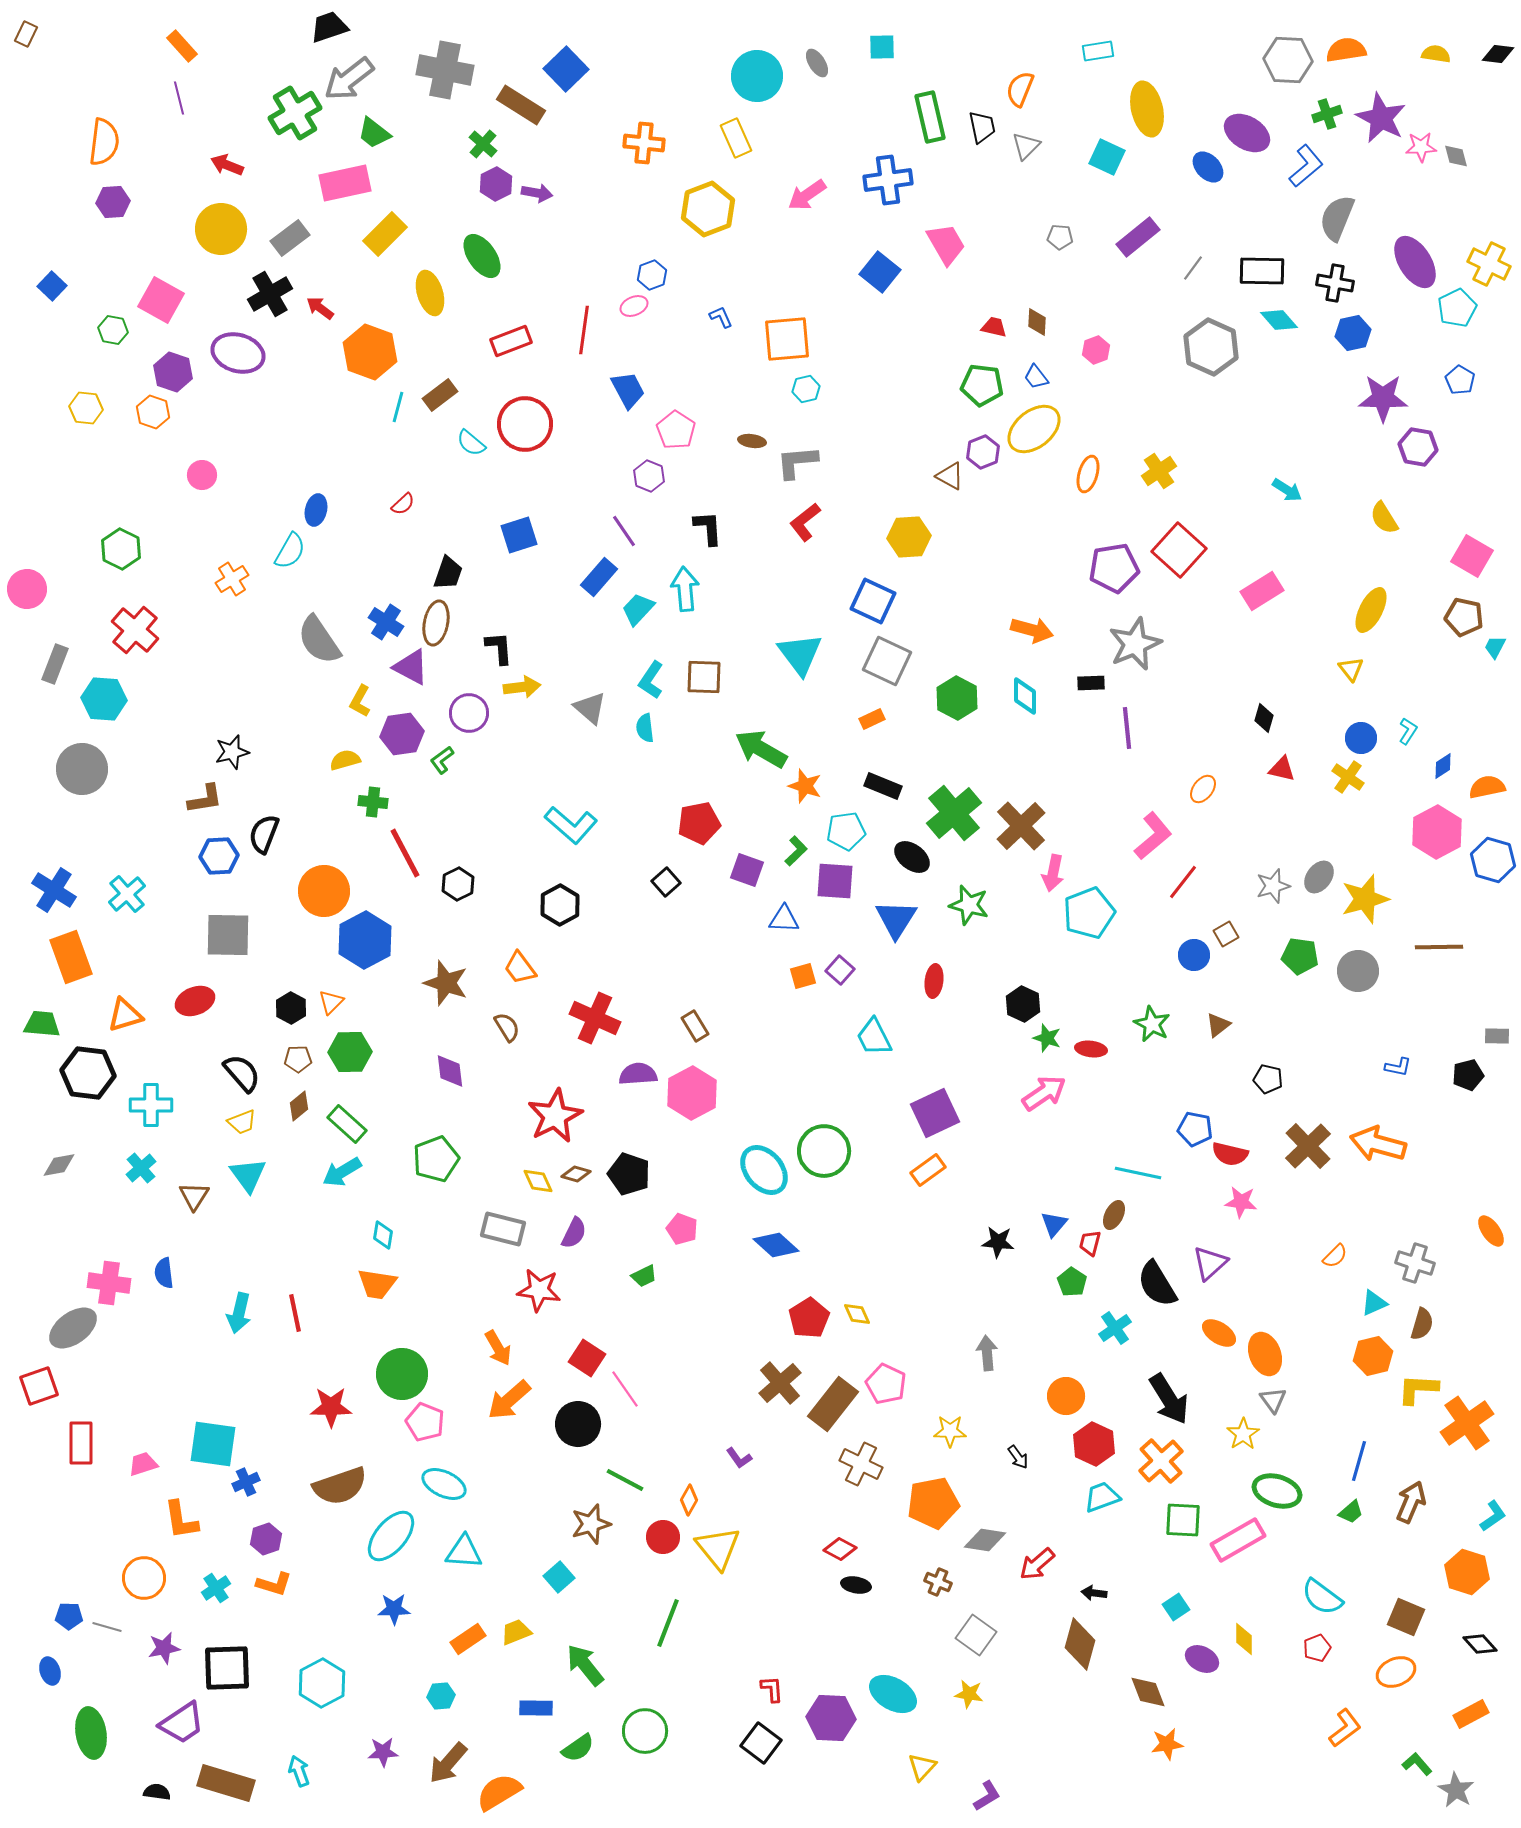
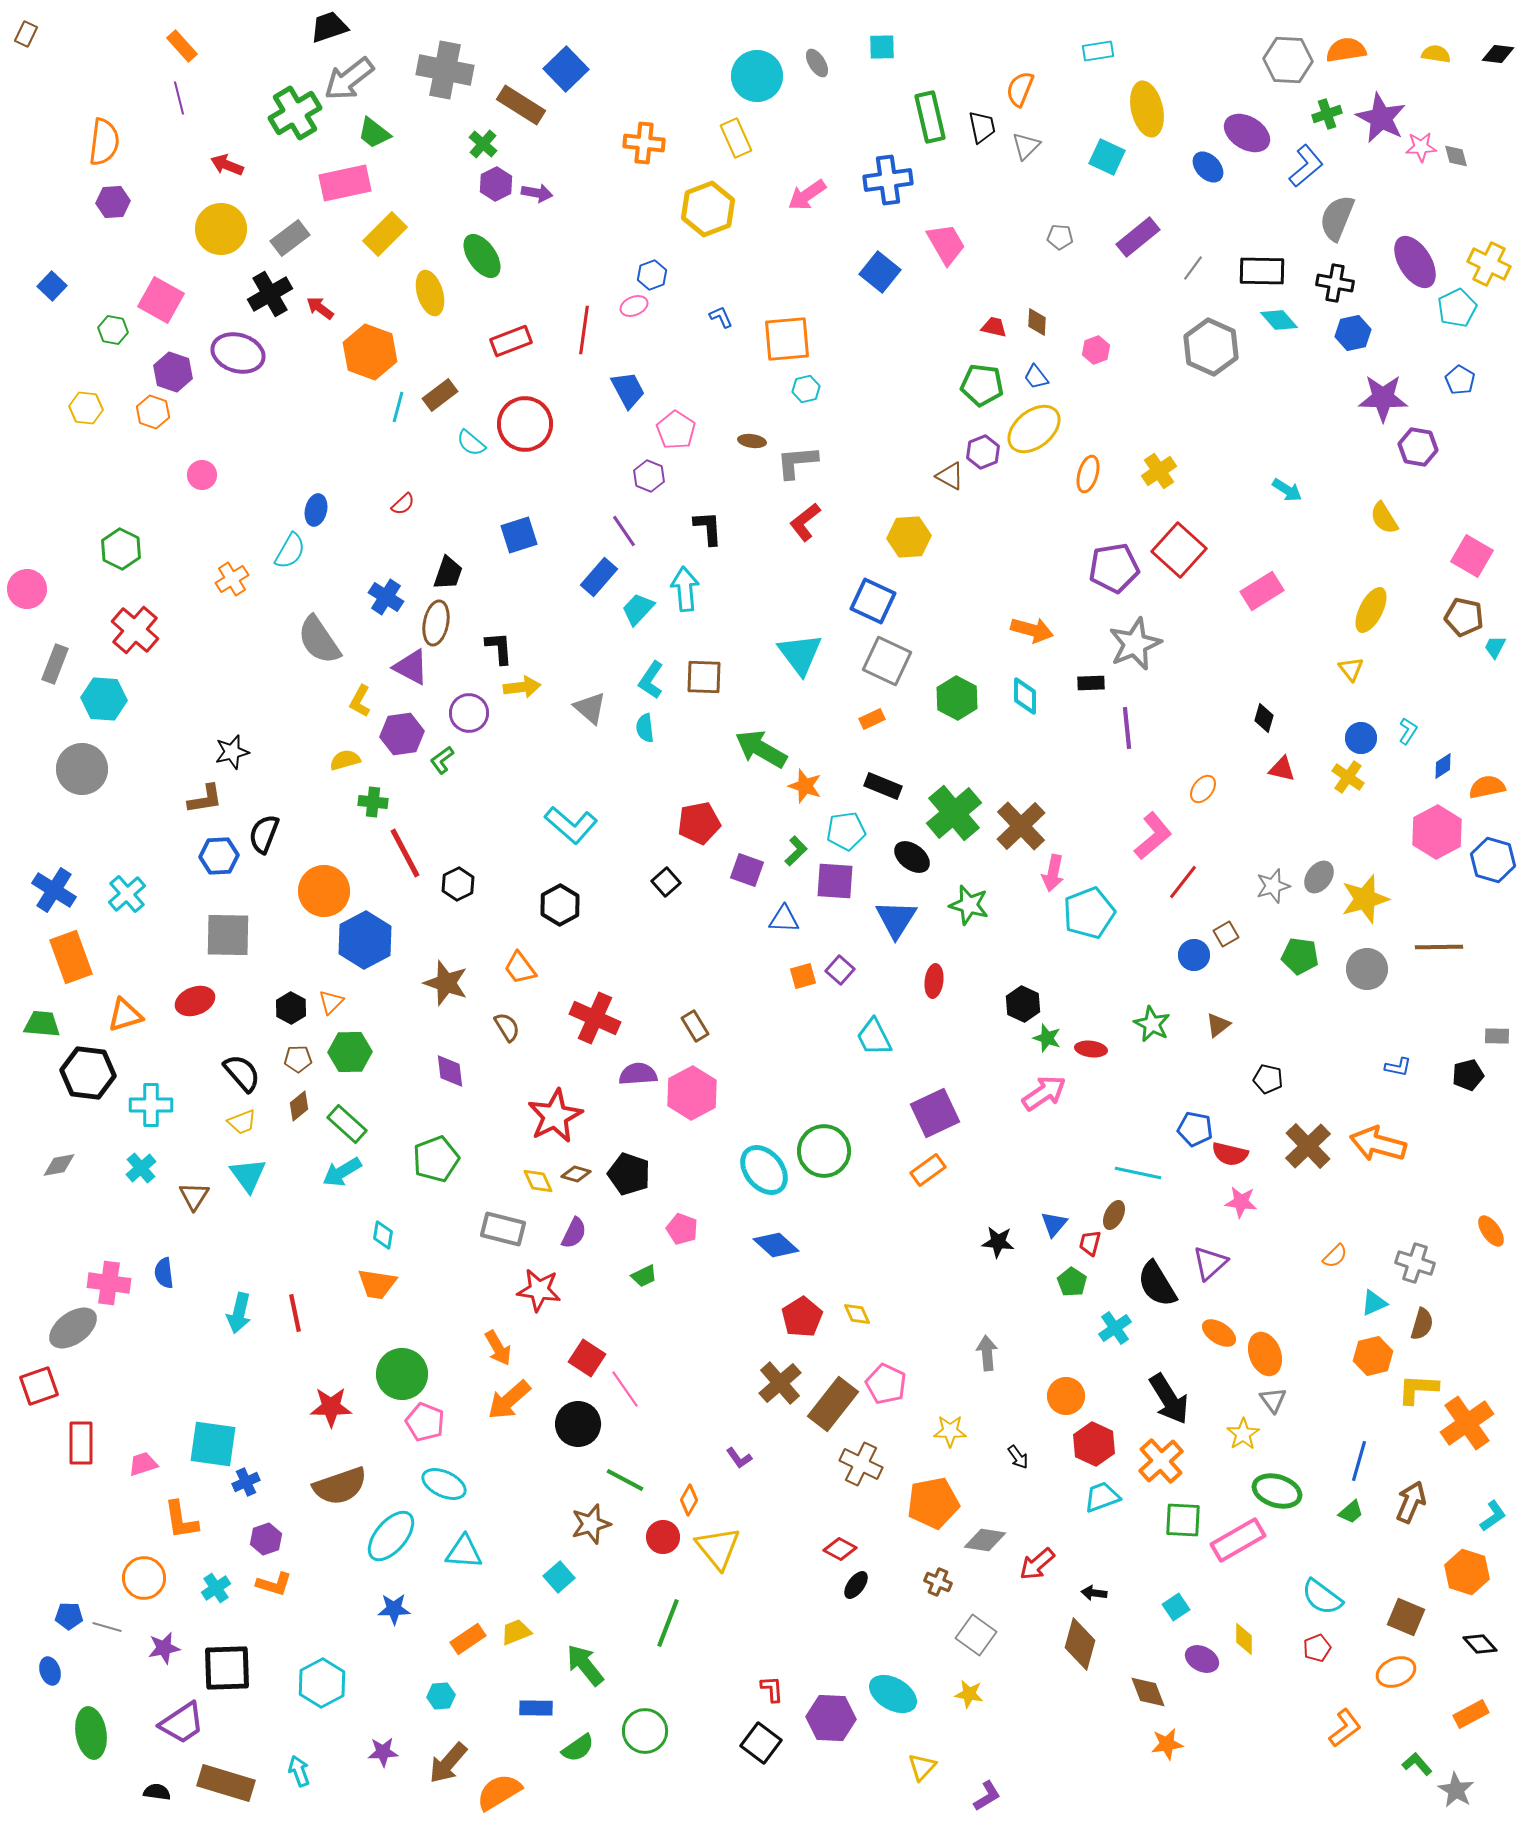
blue cross at (386, 622): moved 25 px up
gray circle at (1358, 971): moved 9 px right, 2 px up
red pentagon at (809, 1318): moved 7 px left, 1 px up
black ellipse at (856, 1585): rotated 64 degrees counterclockwise
